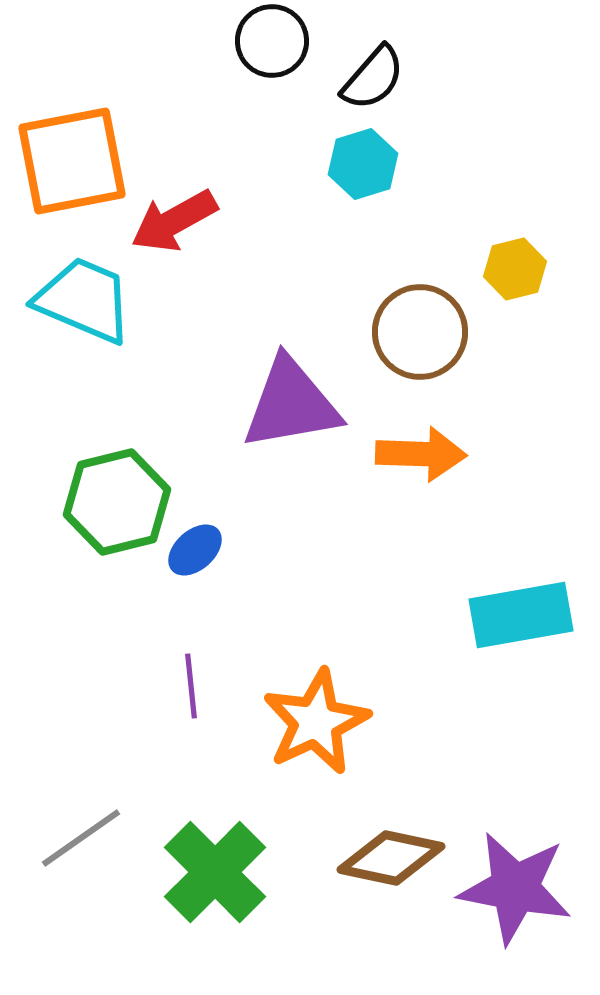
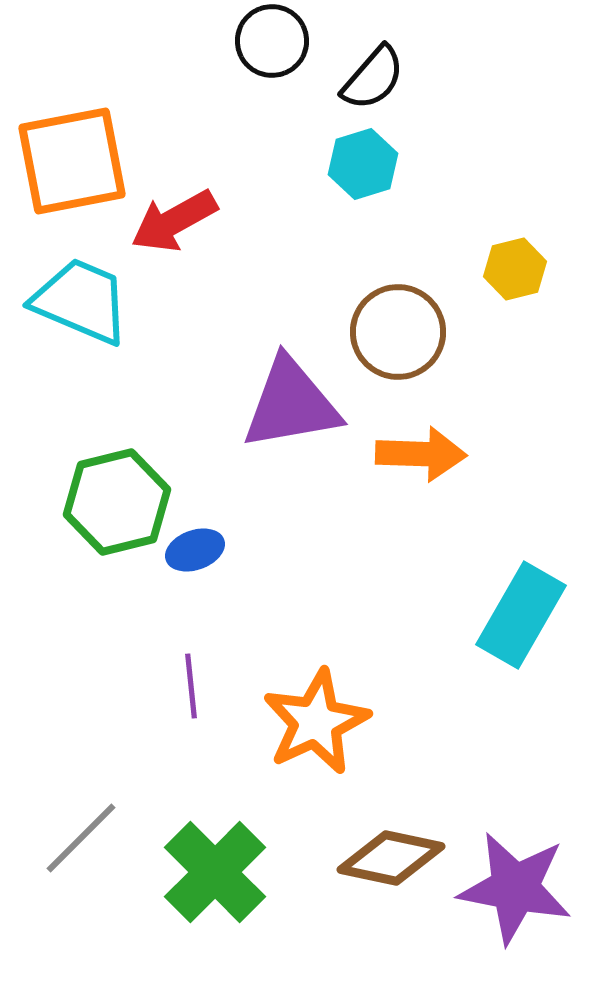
cyan trapezoid: moved 3 px left, 1 px down
brown circle: moved 22 px left
blue ellipse: rotated 22 degrees clockwise
cyan rectangle: rotated 50 degrees counterclockwise
gray line: rotated 10 degrees counterclockwise
